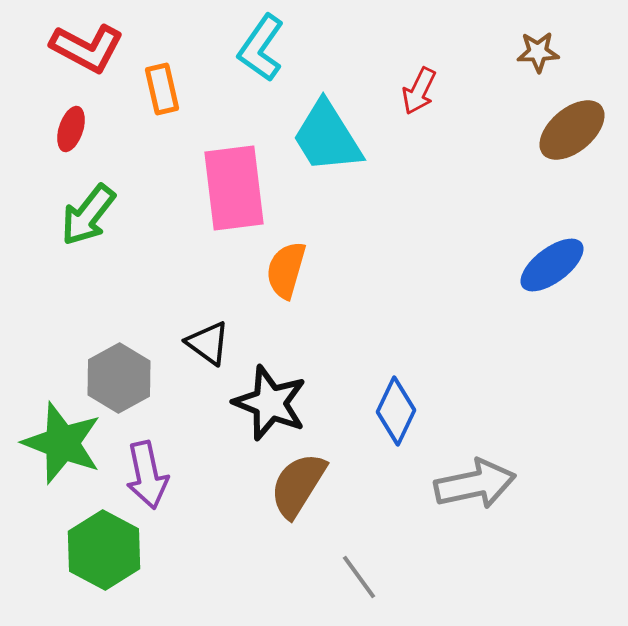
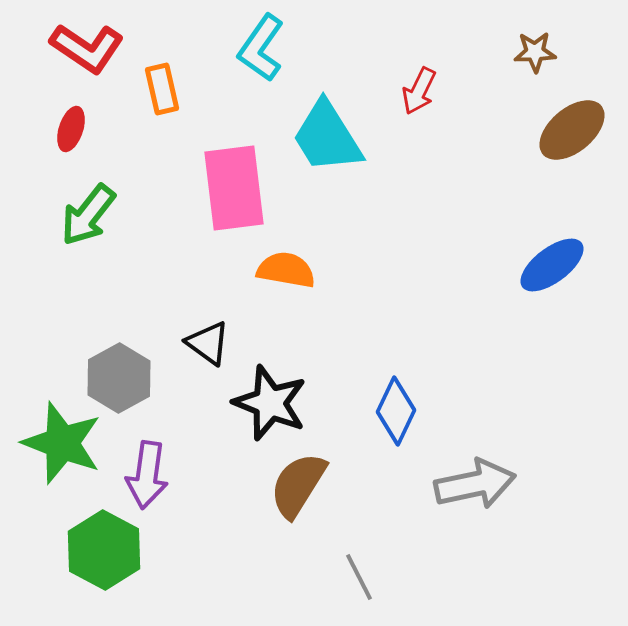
red L-shape: rotated 6 degrees clockwise
brown star: moved 3 px left
orange semicircle: rotated 84 degrees clockwise
purple arrow: rotated 20 degrees clockwise
gray line: rotated 9 degrees clockwise
